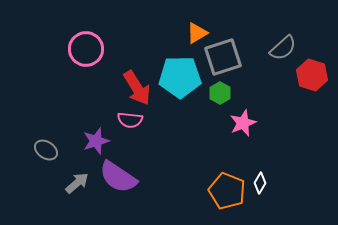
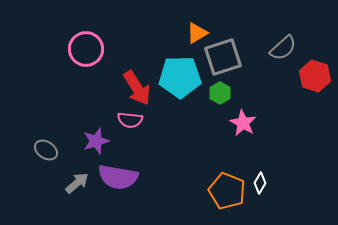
red hexagon: moved 3 px right, 1 px down
pink star: rotated 20 degrees counterclockwise
purple semicircle: rotated 24 degrees counterclockwise
